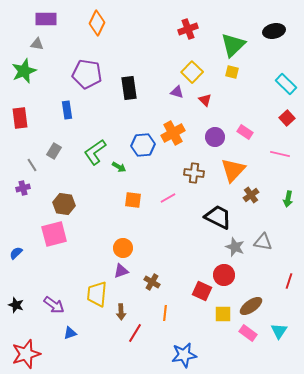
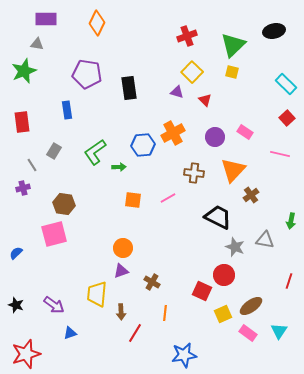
red cross at (188, 29): moved 1 px left, 7 px down
red rectangle at (20, 118): moved 2 px right, 4 px down
green arrow at (119, 167): rotated 32 degrees counterclockwise
green arrow at (288, 199): moved 3 px right, 22 px down
gray triangle at (263, 242): moved 2 px right, 2 px up
yellow square at (223, 314): rotated 24 degrees counterclockwise
